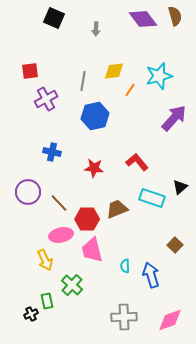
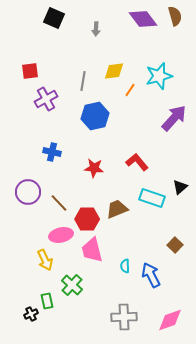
blue arrow: rotated 10 degrees counterclockwise
